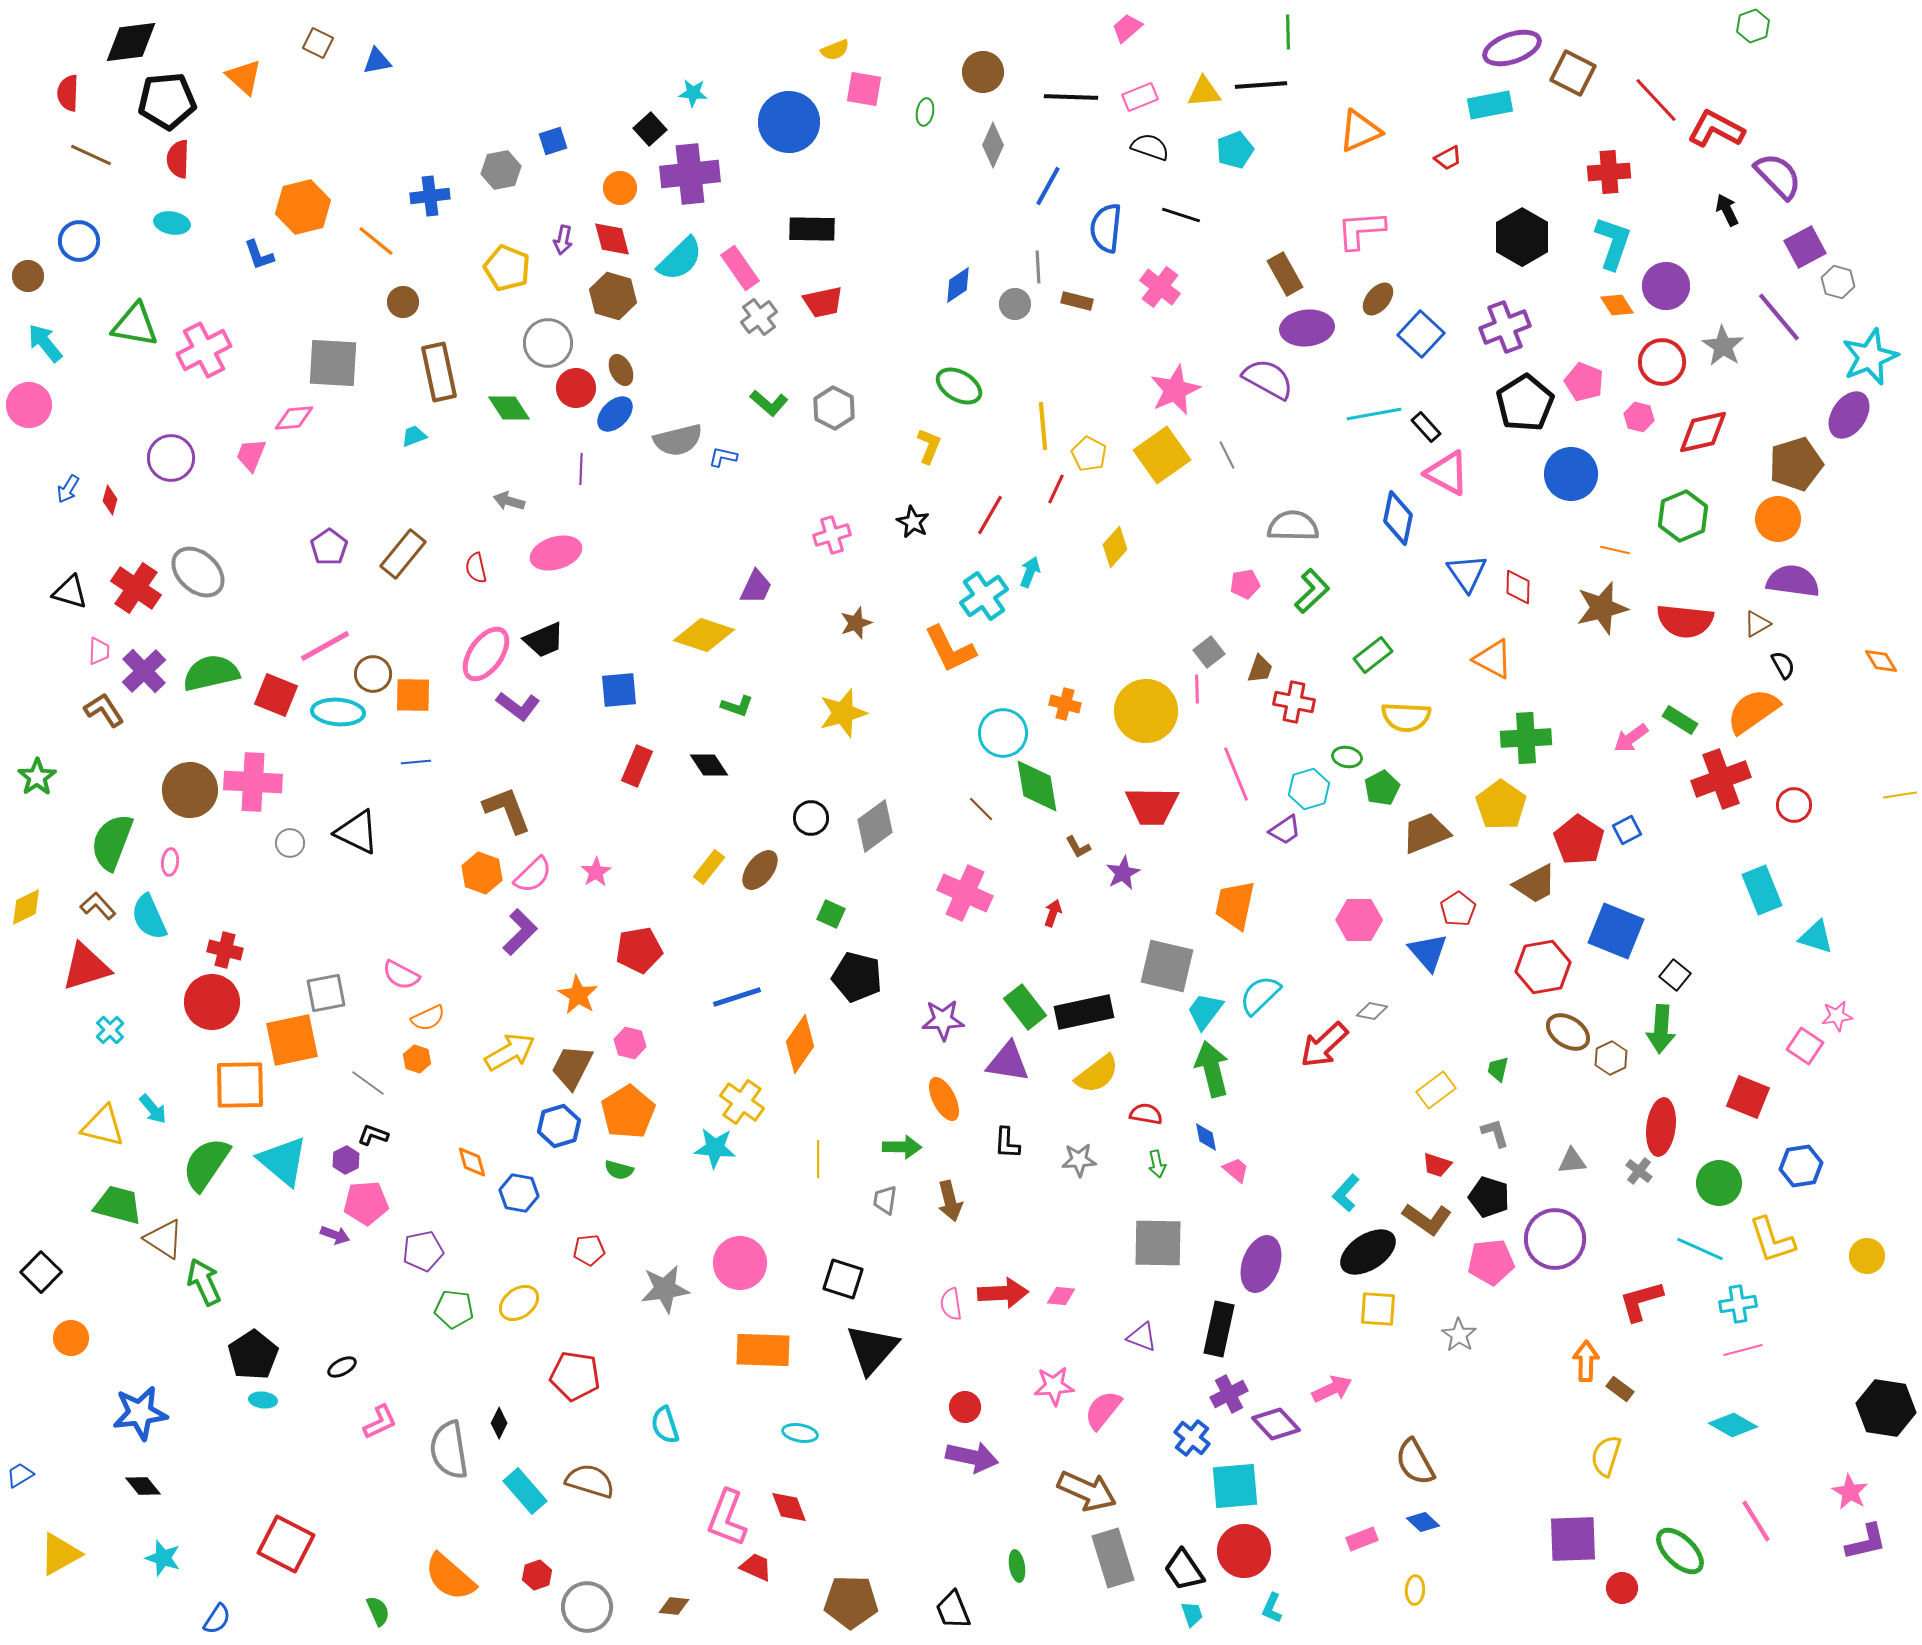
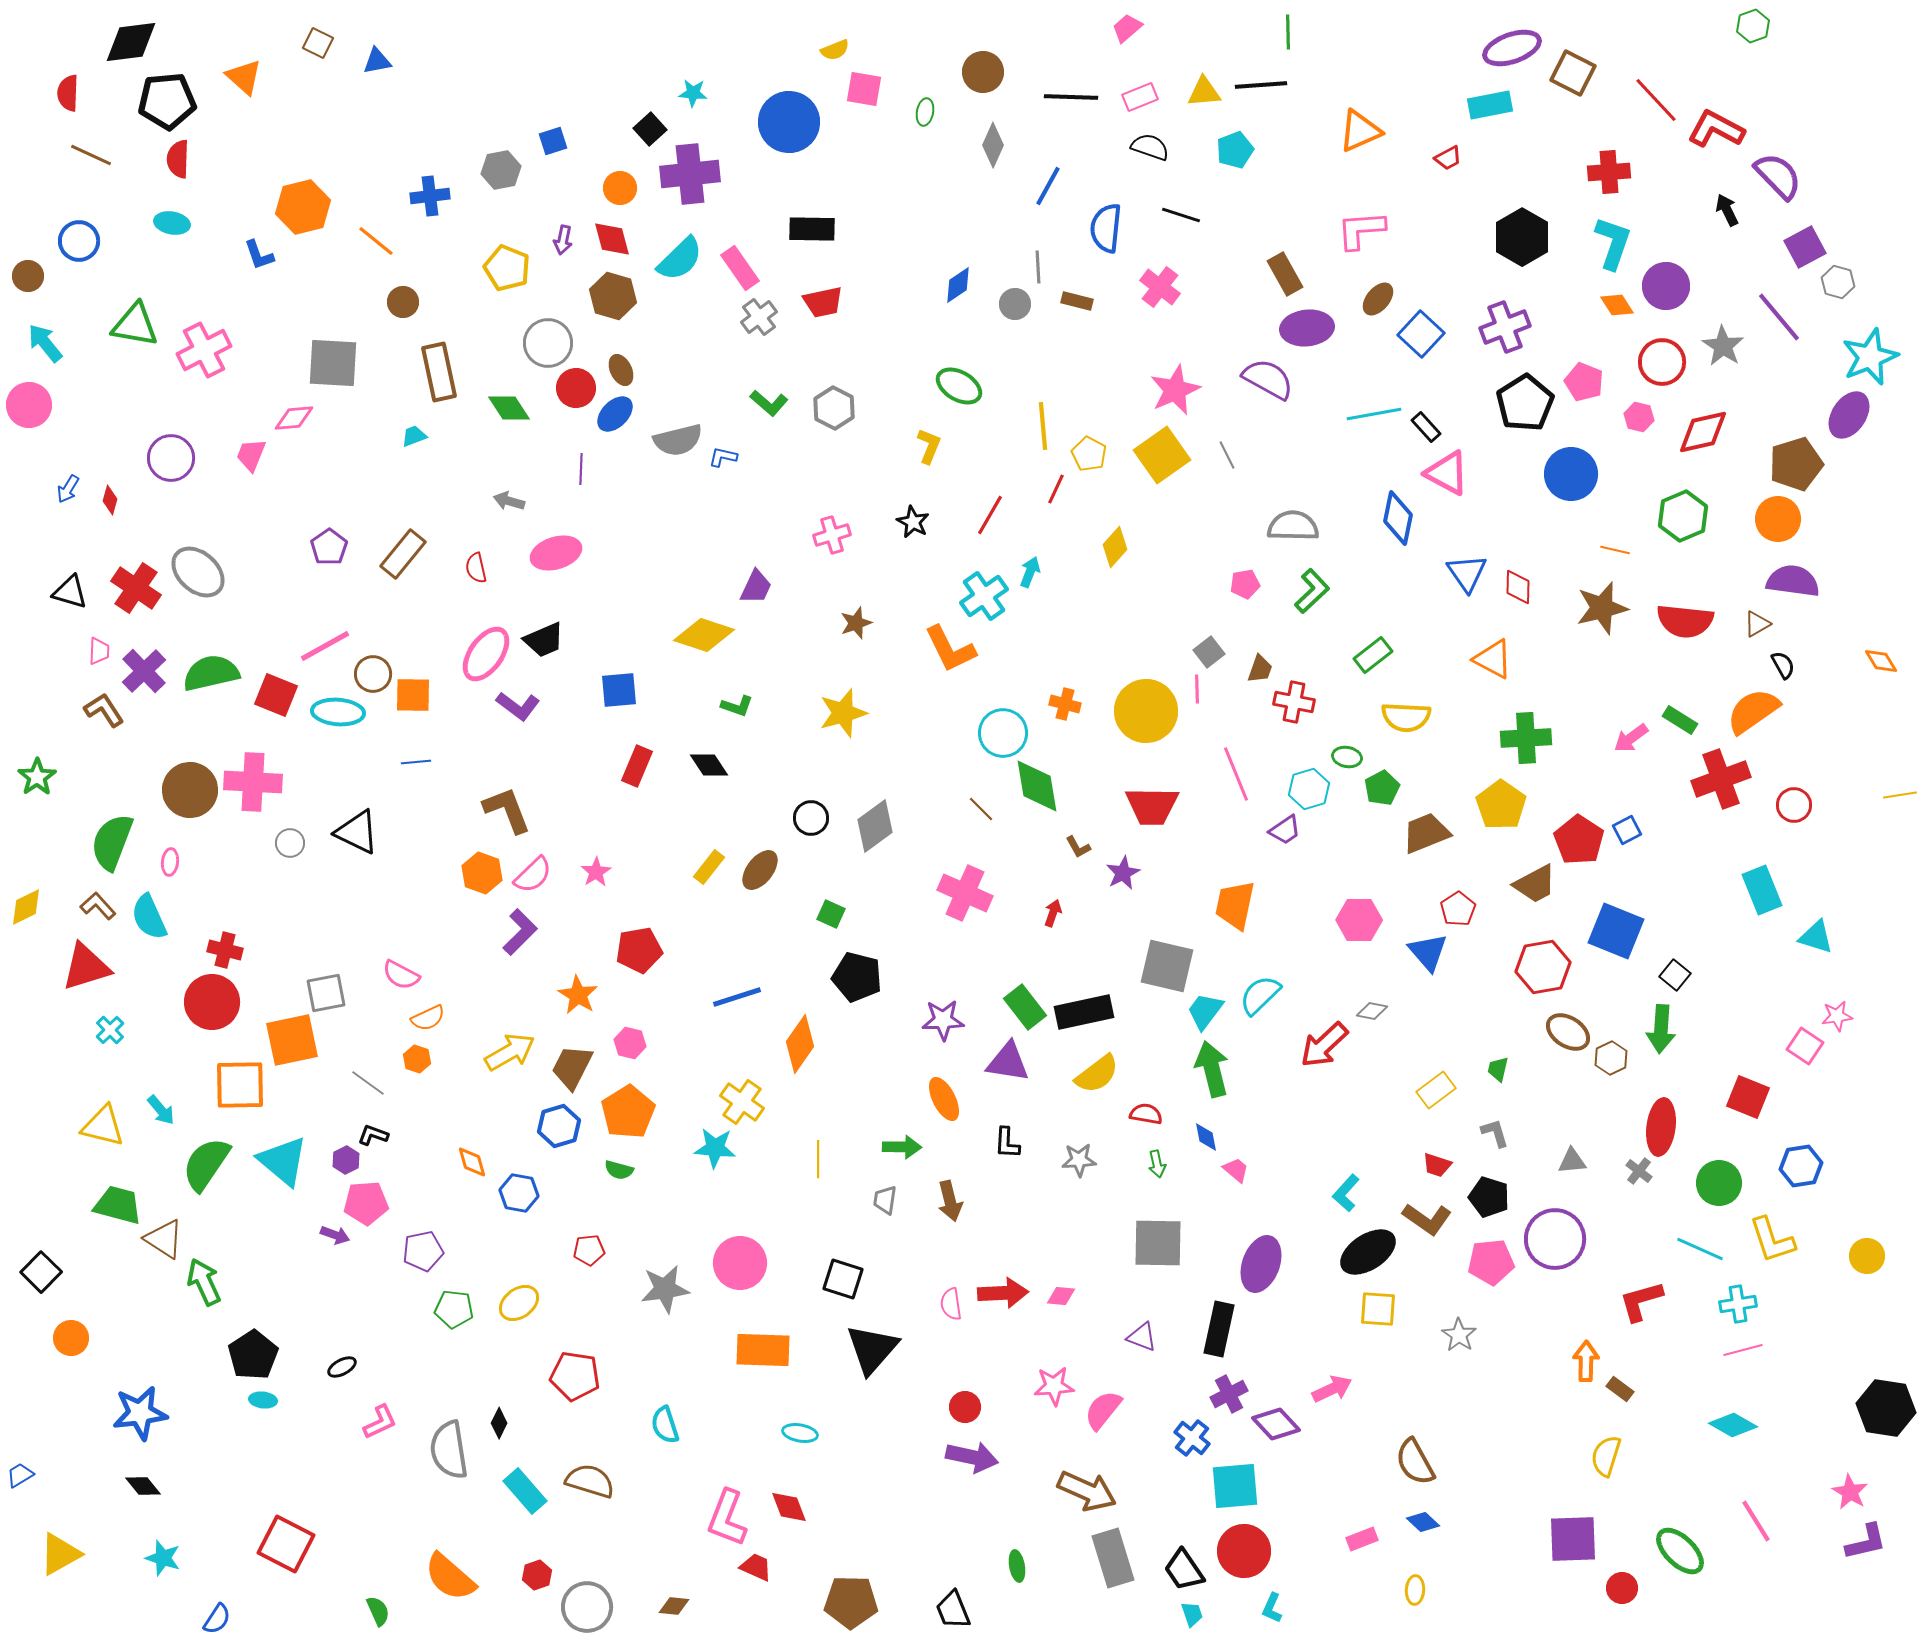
cyan arrow at (153, 1109): moved 8 px right, 1 px down
